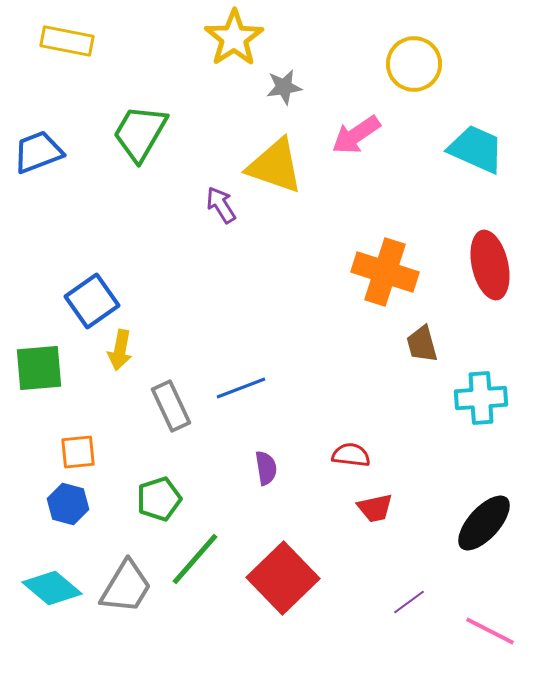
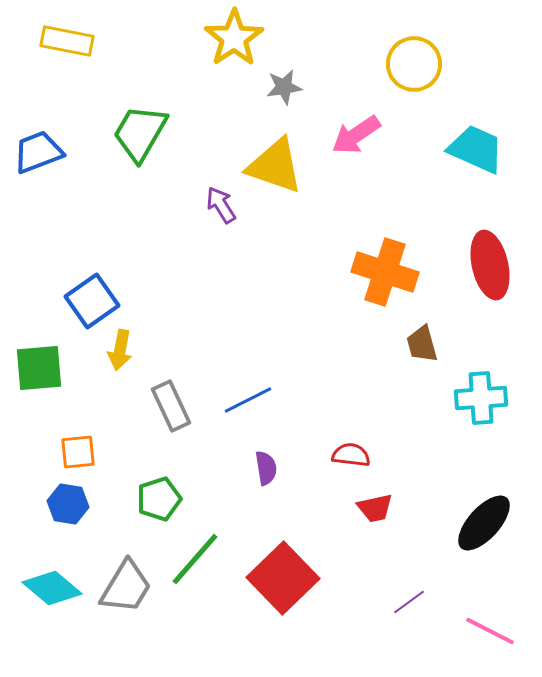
blue line: moved 7 px right, 12 px down; rotated 6 degrees counterclockwise
blue hexagon: rotated 6 degrees counterclockwise
